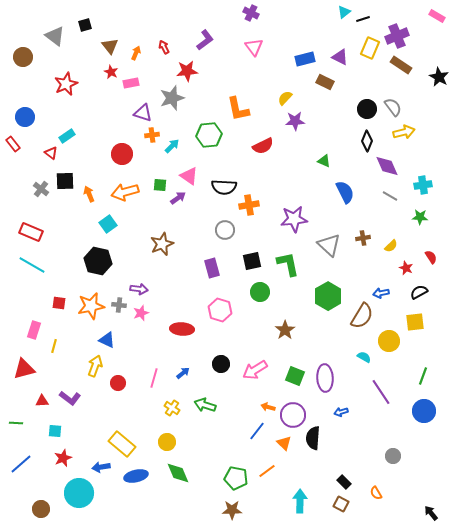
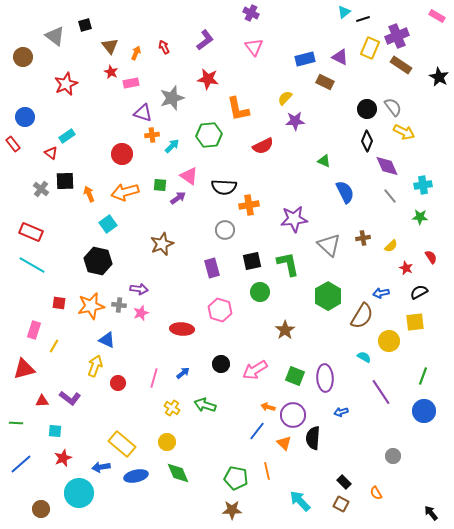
red star at (187, 71): moved 21 px right, 8 px down; rotated 15 degrees clockwise
yellow arrow at (404, 132): rotated 40 degrees clockwise
gray line at (390, 196): rotated 21 degrees clockwise
yellow line at (54, 346): rotated 16 degrees clockwise
orange line at (267, 471): rotated 66 degrees counterclockwise
cyan arrow at (300, 501): rotated 45 degrees counterclockwise
